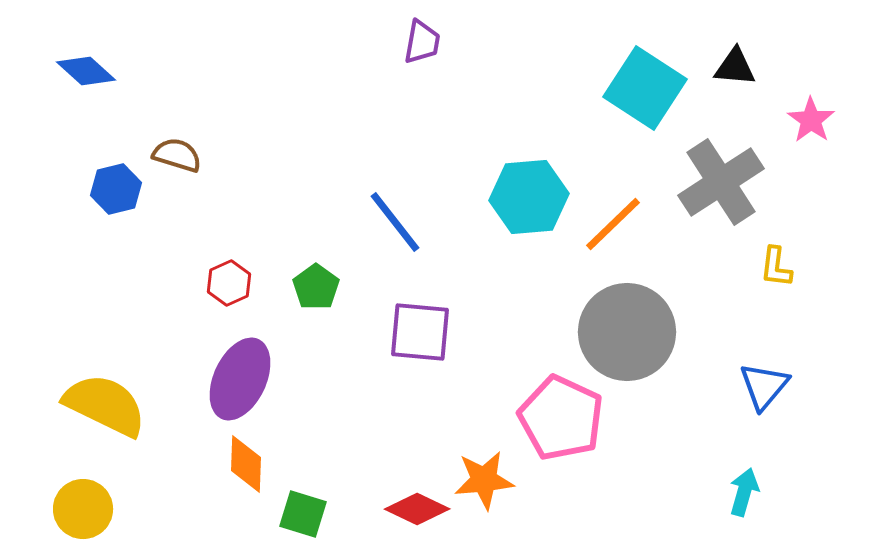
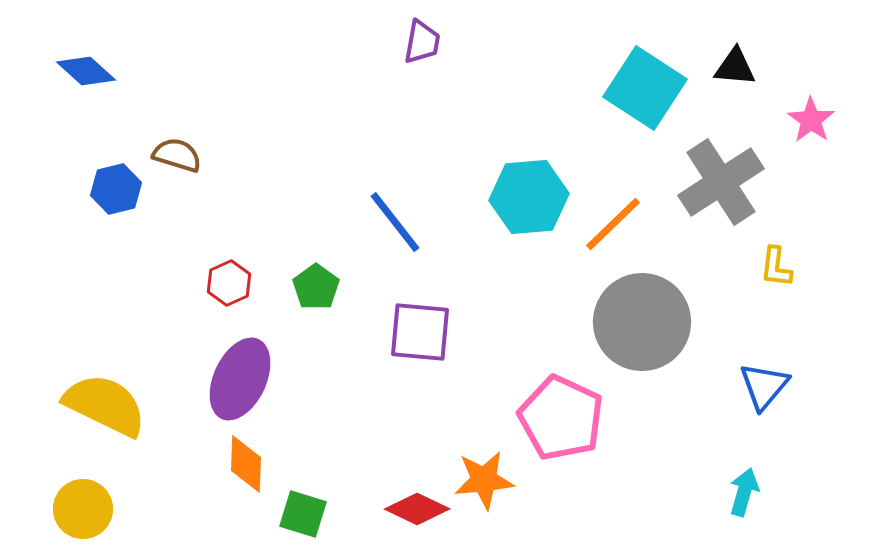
gray circle: moved 15 px right, 10 px up
